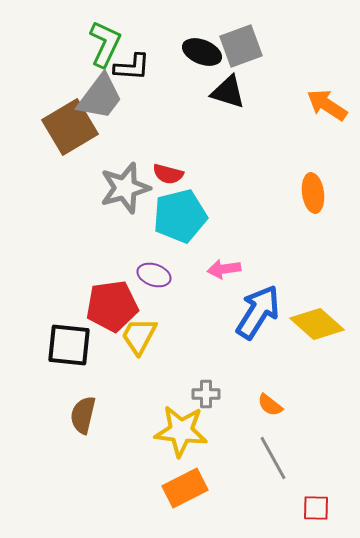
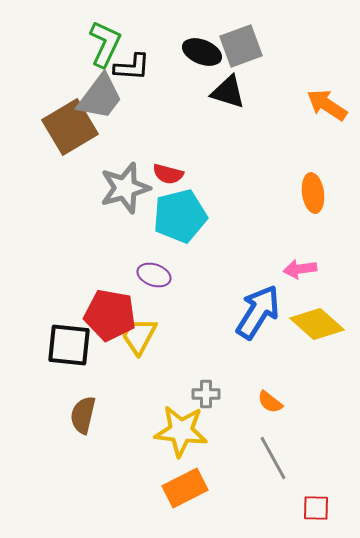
pink arrow: moved 76 px right
red pentagon: moved 2 px left, 9 px down; rotated 18 degrees clockwise
orange semicircle: moved 3 px up
